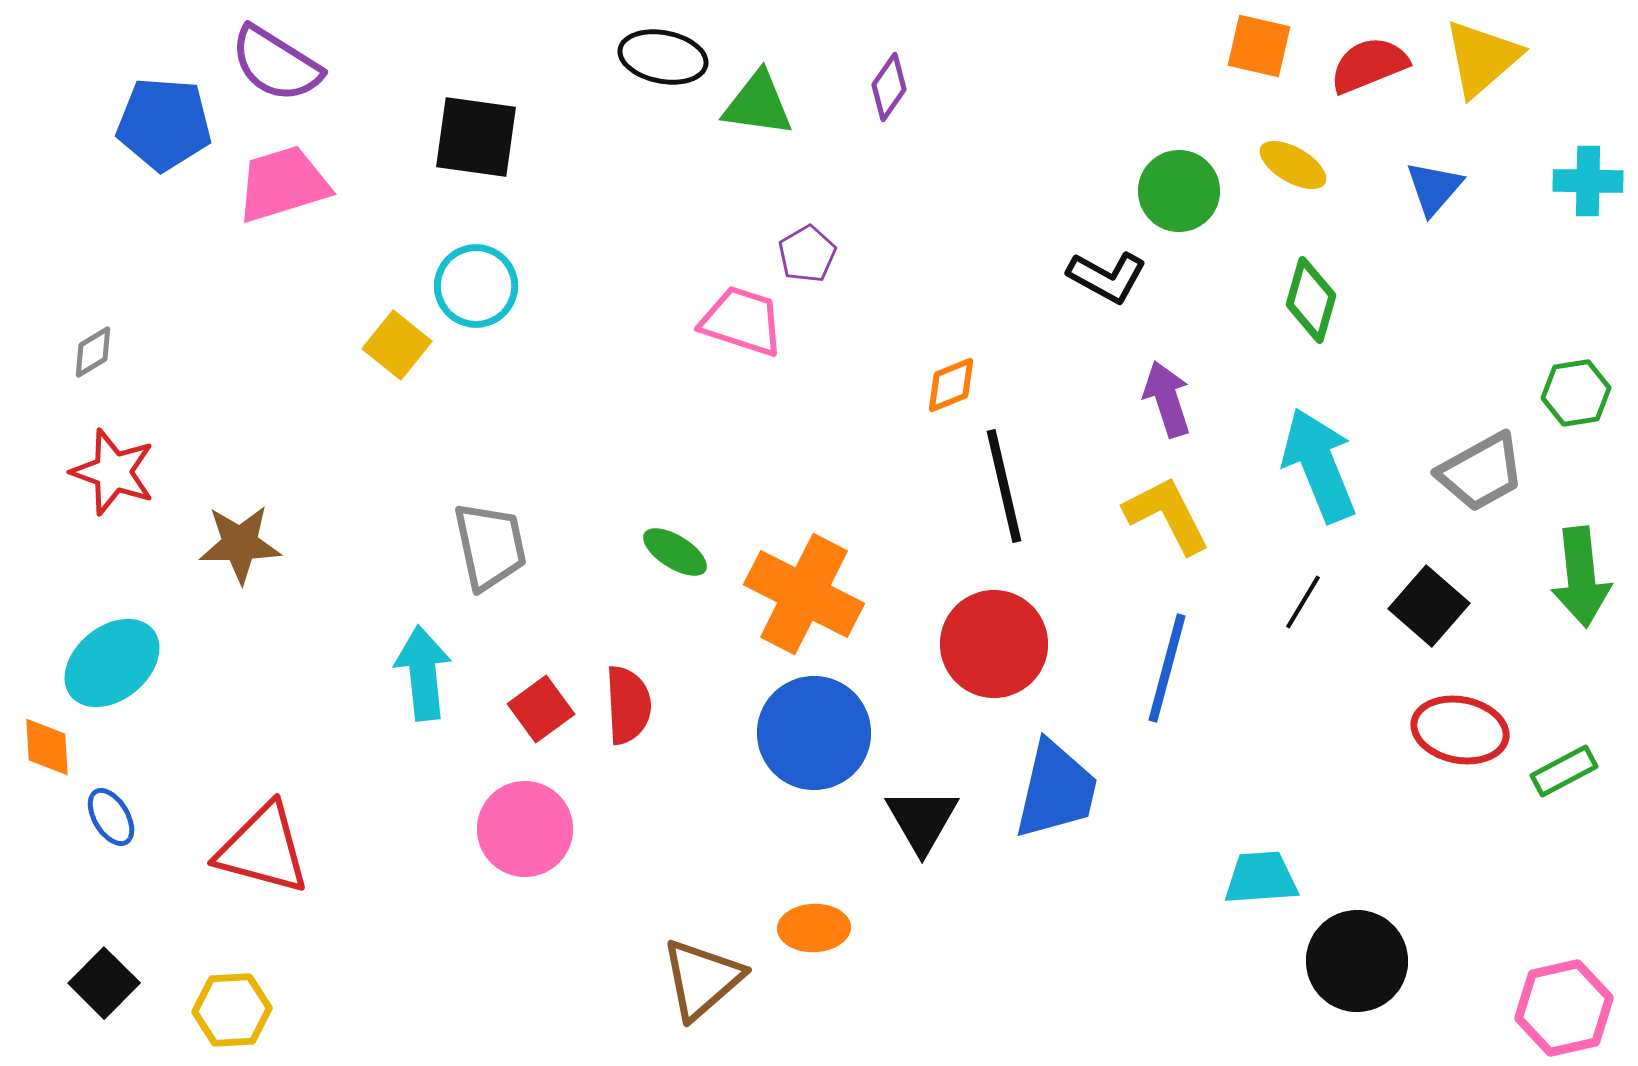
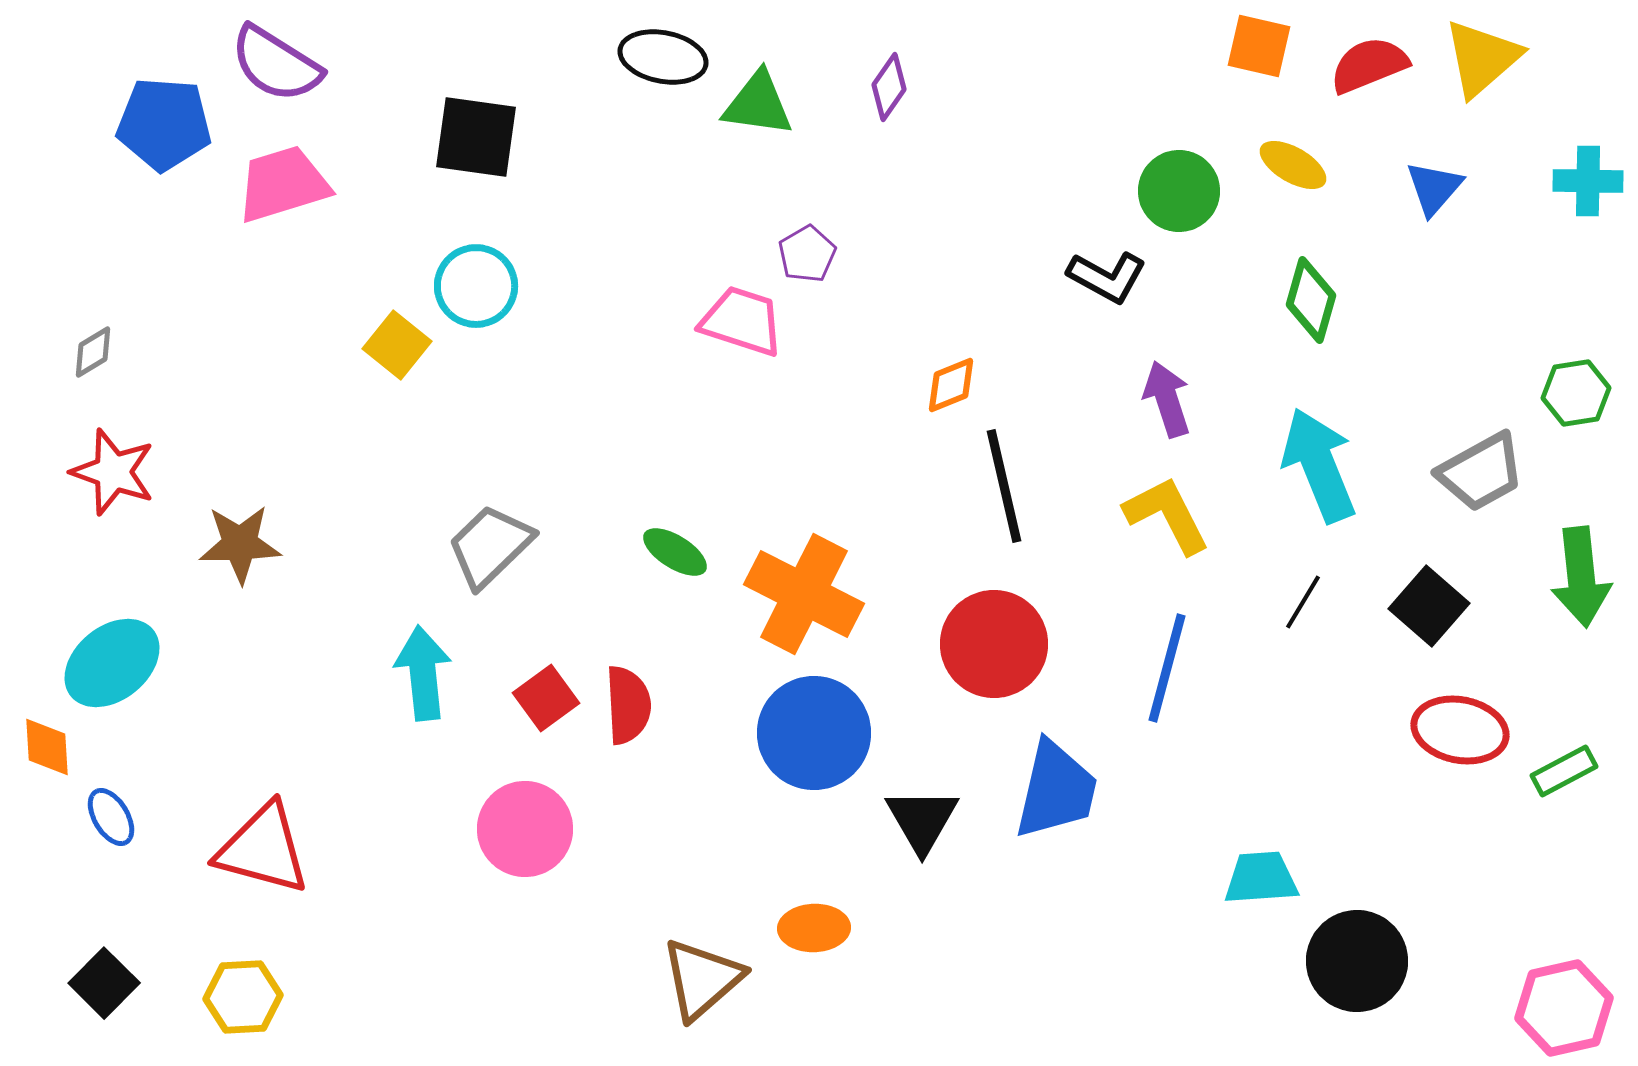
gray trapezoid at (490, 546): rotated 122 degrees counterclockwise
red square at (541, 709): moved 5 px right, 11 px up
yellow hexagon at (232, 1010): moved 11 px right, 13 px up
